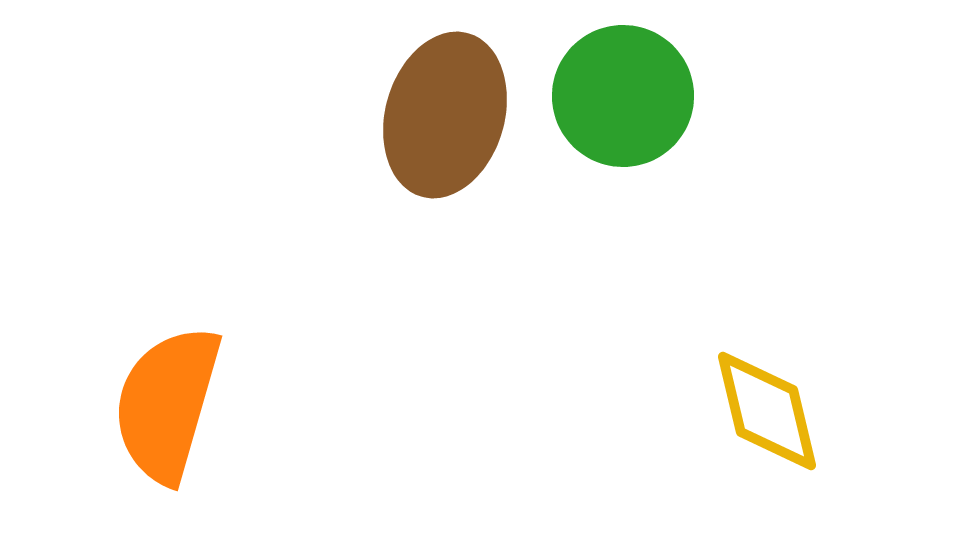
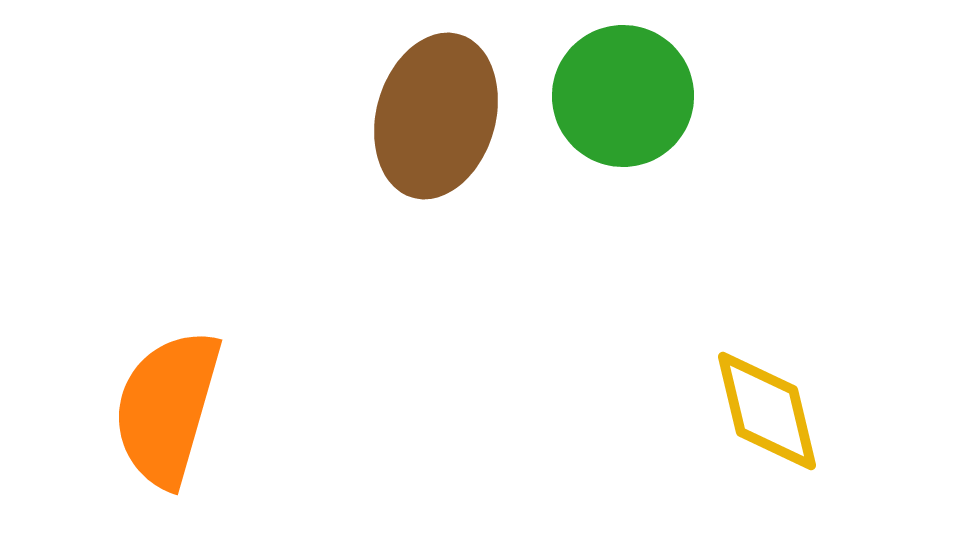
brown ellipse: moved 9 px left, 1 px down
orange semicircle: moved 4 px down
